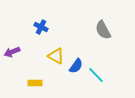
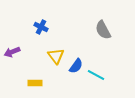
yellow triangle: rotated 24 degrees clockwise
cyan line: rotated 18 degrees counterclockwise
